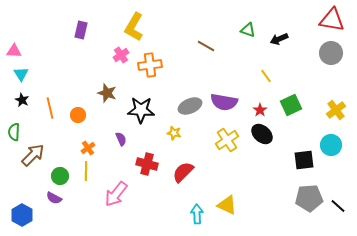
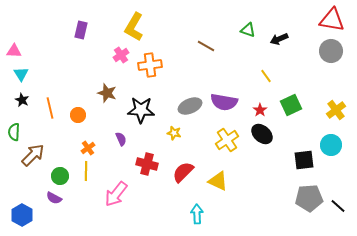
gray circle at (331, 53): moved 2 px up
yellow triangle at (227, 205): moved 9 px left, 24 px up
